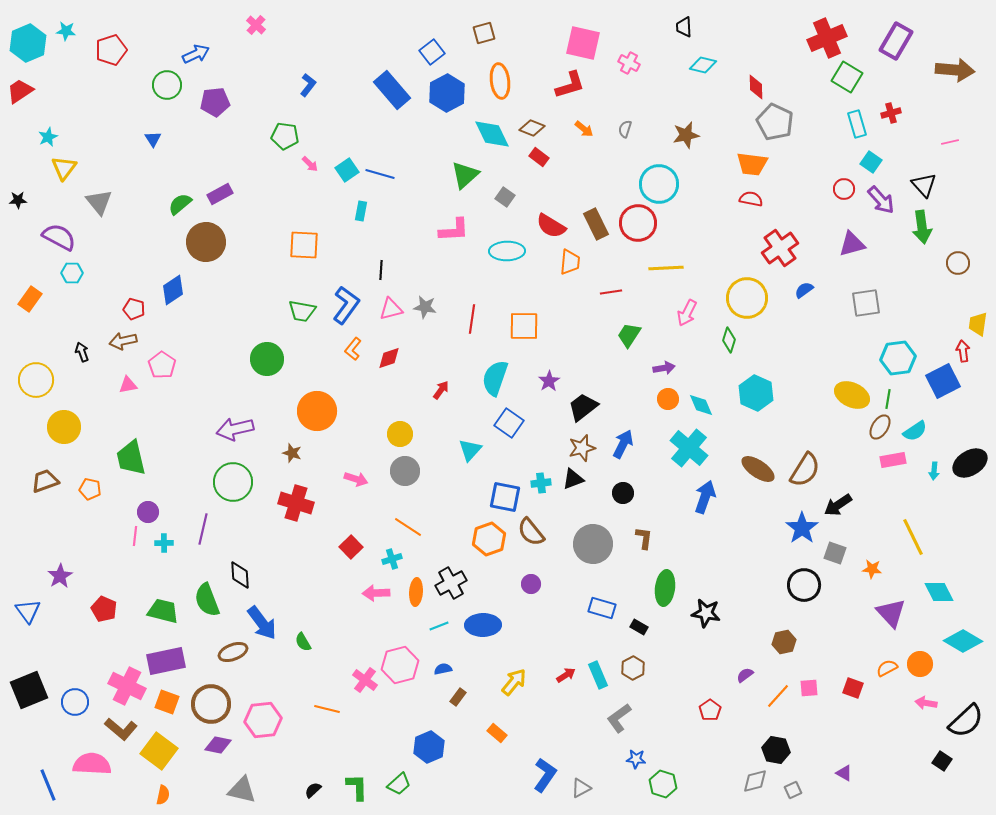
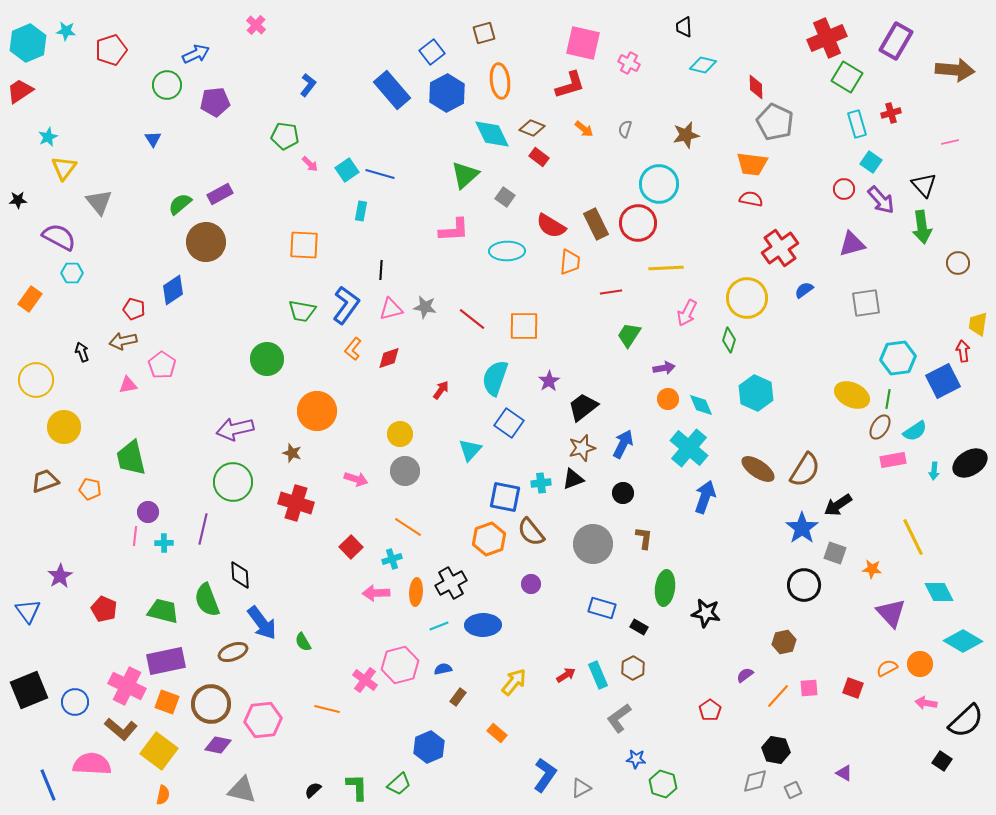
red line at (472, 319): rotated 60 degrees counterclockwise
